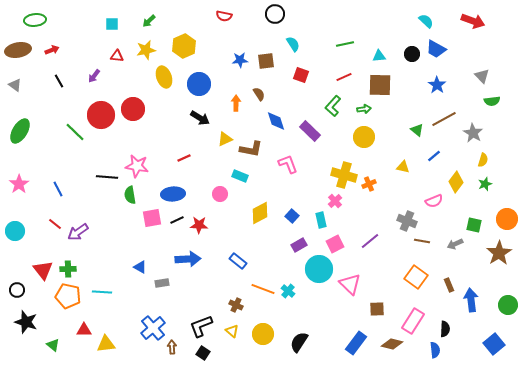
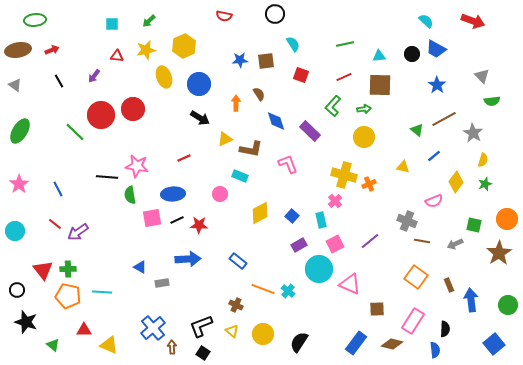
pink triangle at (350, 284): rotated 20 degrees counterclockwise
yellow triangle at (106, 344): moved 3 px right, 1 px down; rotated 30 degrees clockwise
